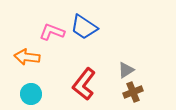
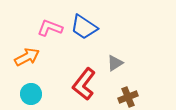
pink L-shape: moved 2 px left, 4 px up
orange arrow: rotated 145 degrees clockwise
gray triangle: moved 11 px left, 7 px up
brown cross: moved 5 px left, 5 px down
